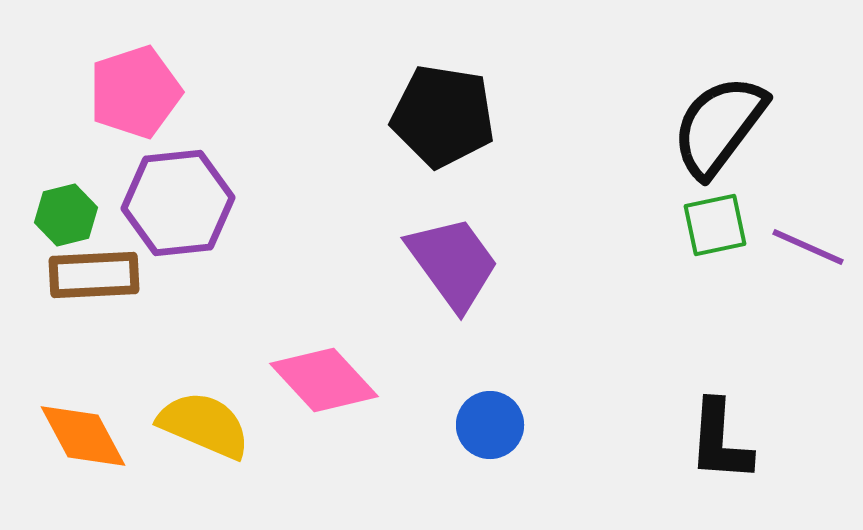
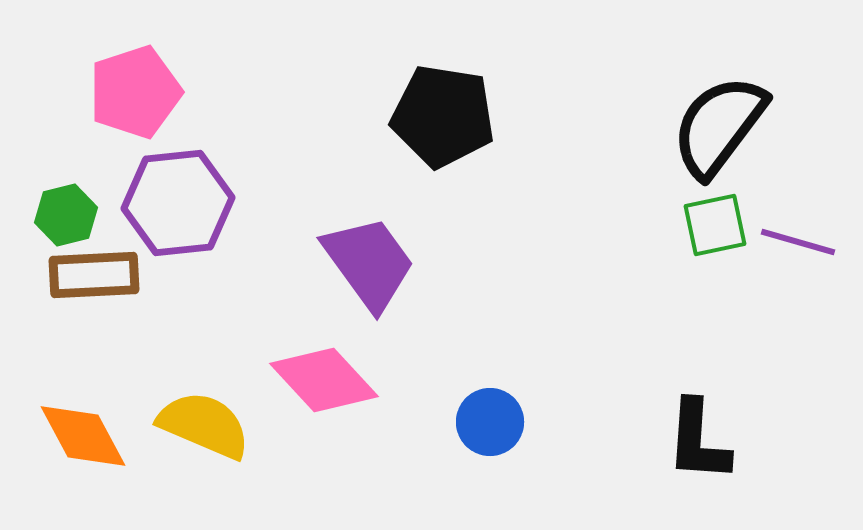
purple line: moved 10 px left, 5 px up; rotated 8 degrees counterclockwise
purple trapezoid: moved 84 px left
blue circle: moved 3 px up
black L-shape: moved 22 px left
